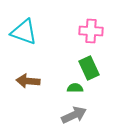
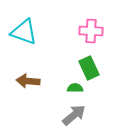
gray arrow: rotated 15 degrees counterclockwise
